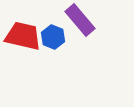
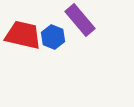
red trapezoid: moved 1 px up
